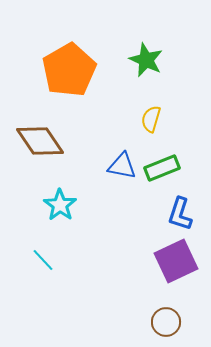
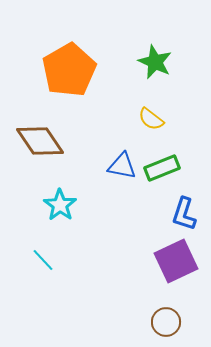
green star: moved 9 px right, 2 px down
yellow semicircle: rotated 68 degrees counterclockwise
blue L-shape: moved 4 px right
